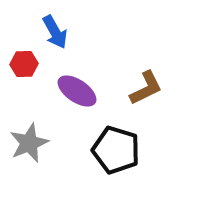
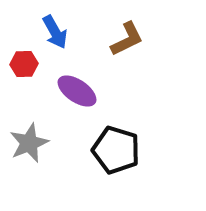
brown L-shape: moved 19 px left, 49 px up
